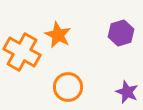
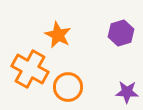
orange cross: moved 8 px right, 17 px down
purple star: rotated 20 degrees counterclockwise
